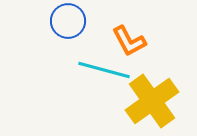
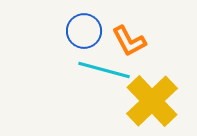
blue circle: moved 16 px right, 10 px down
yellow cross: rotated 8 degrees counterclockwise
